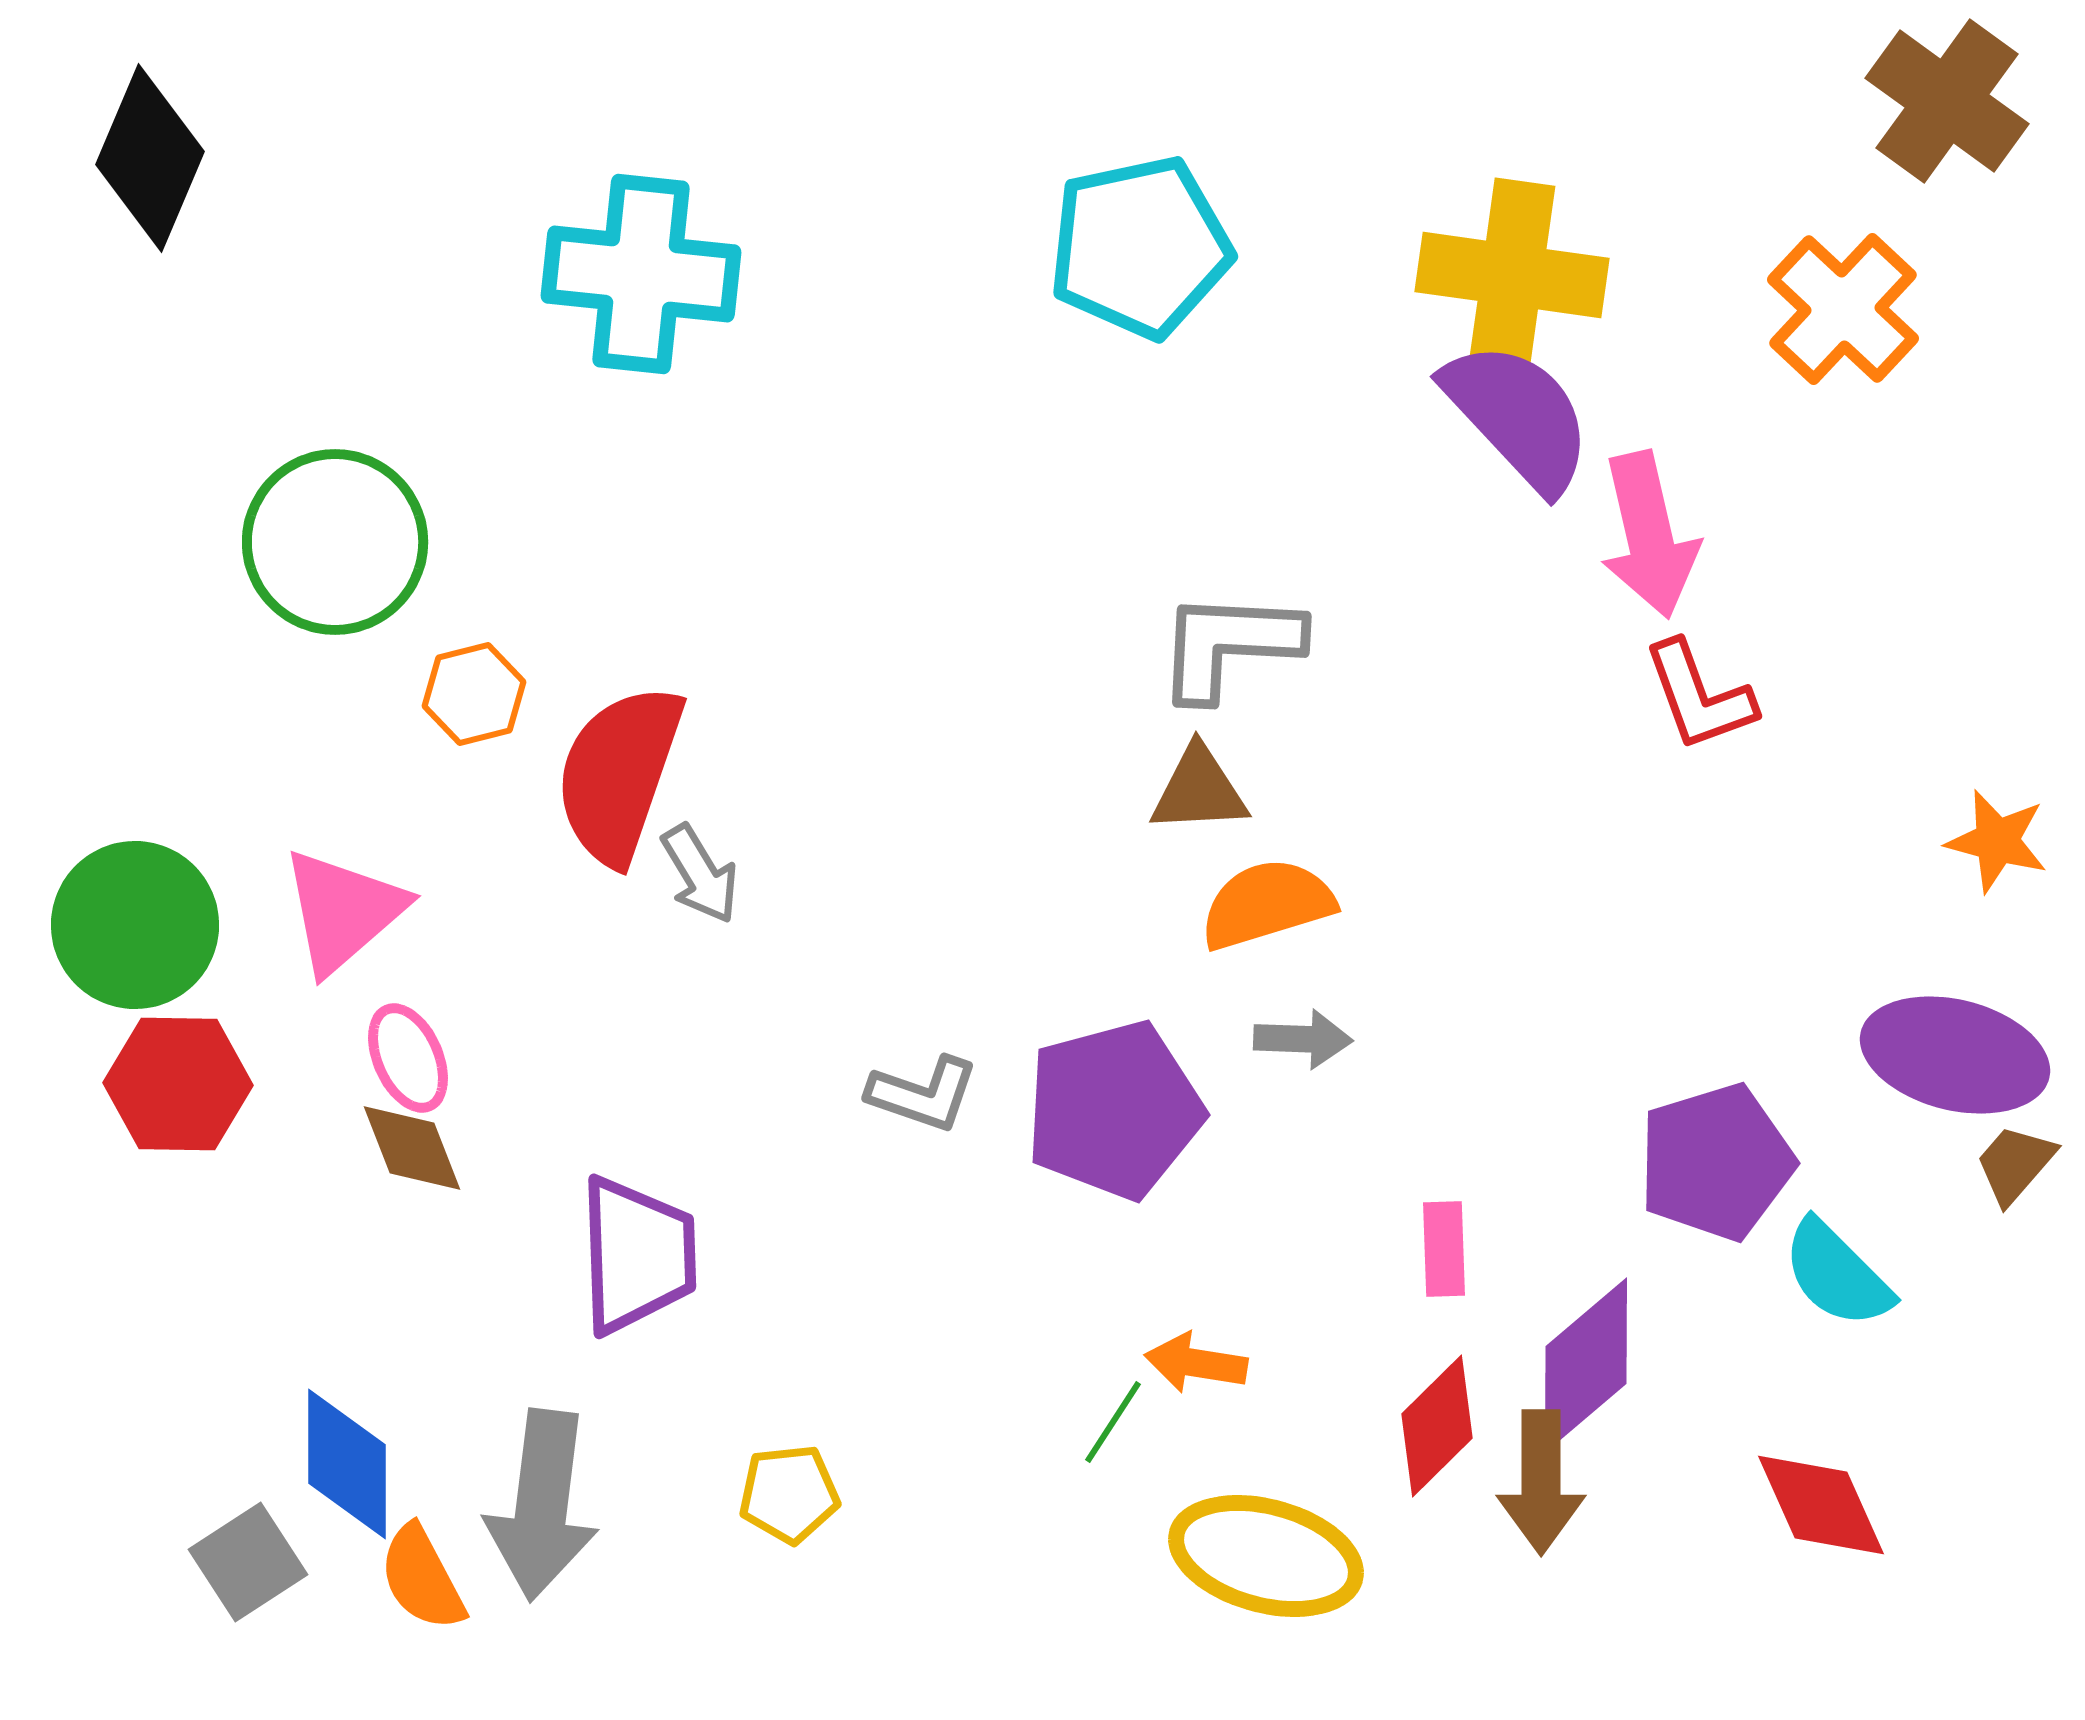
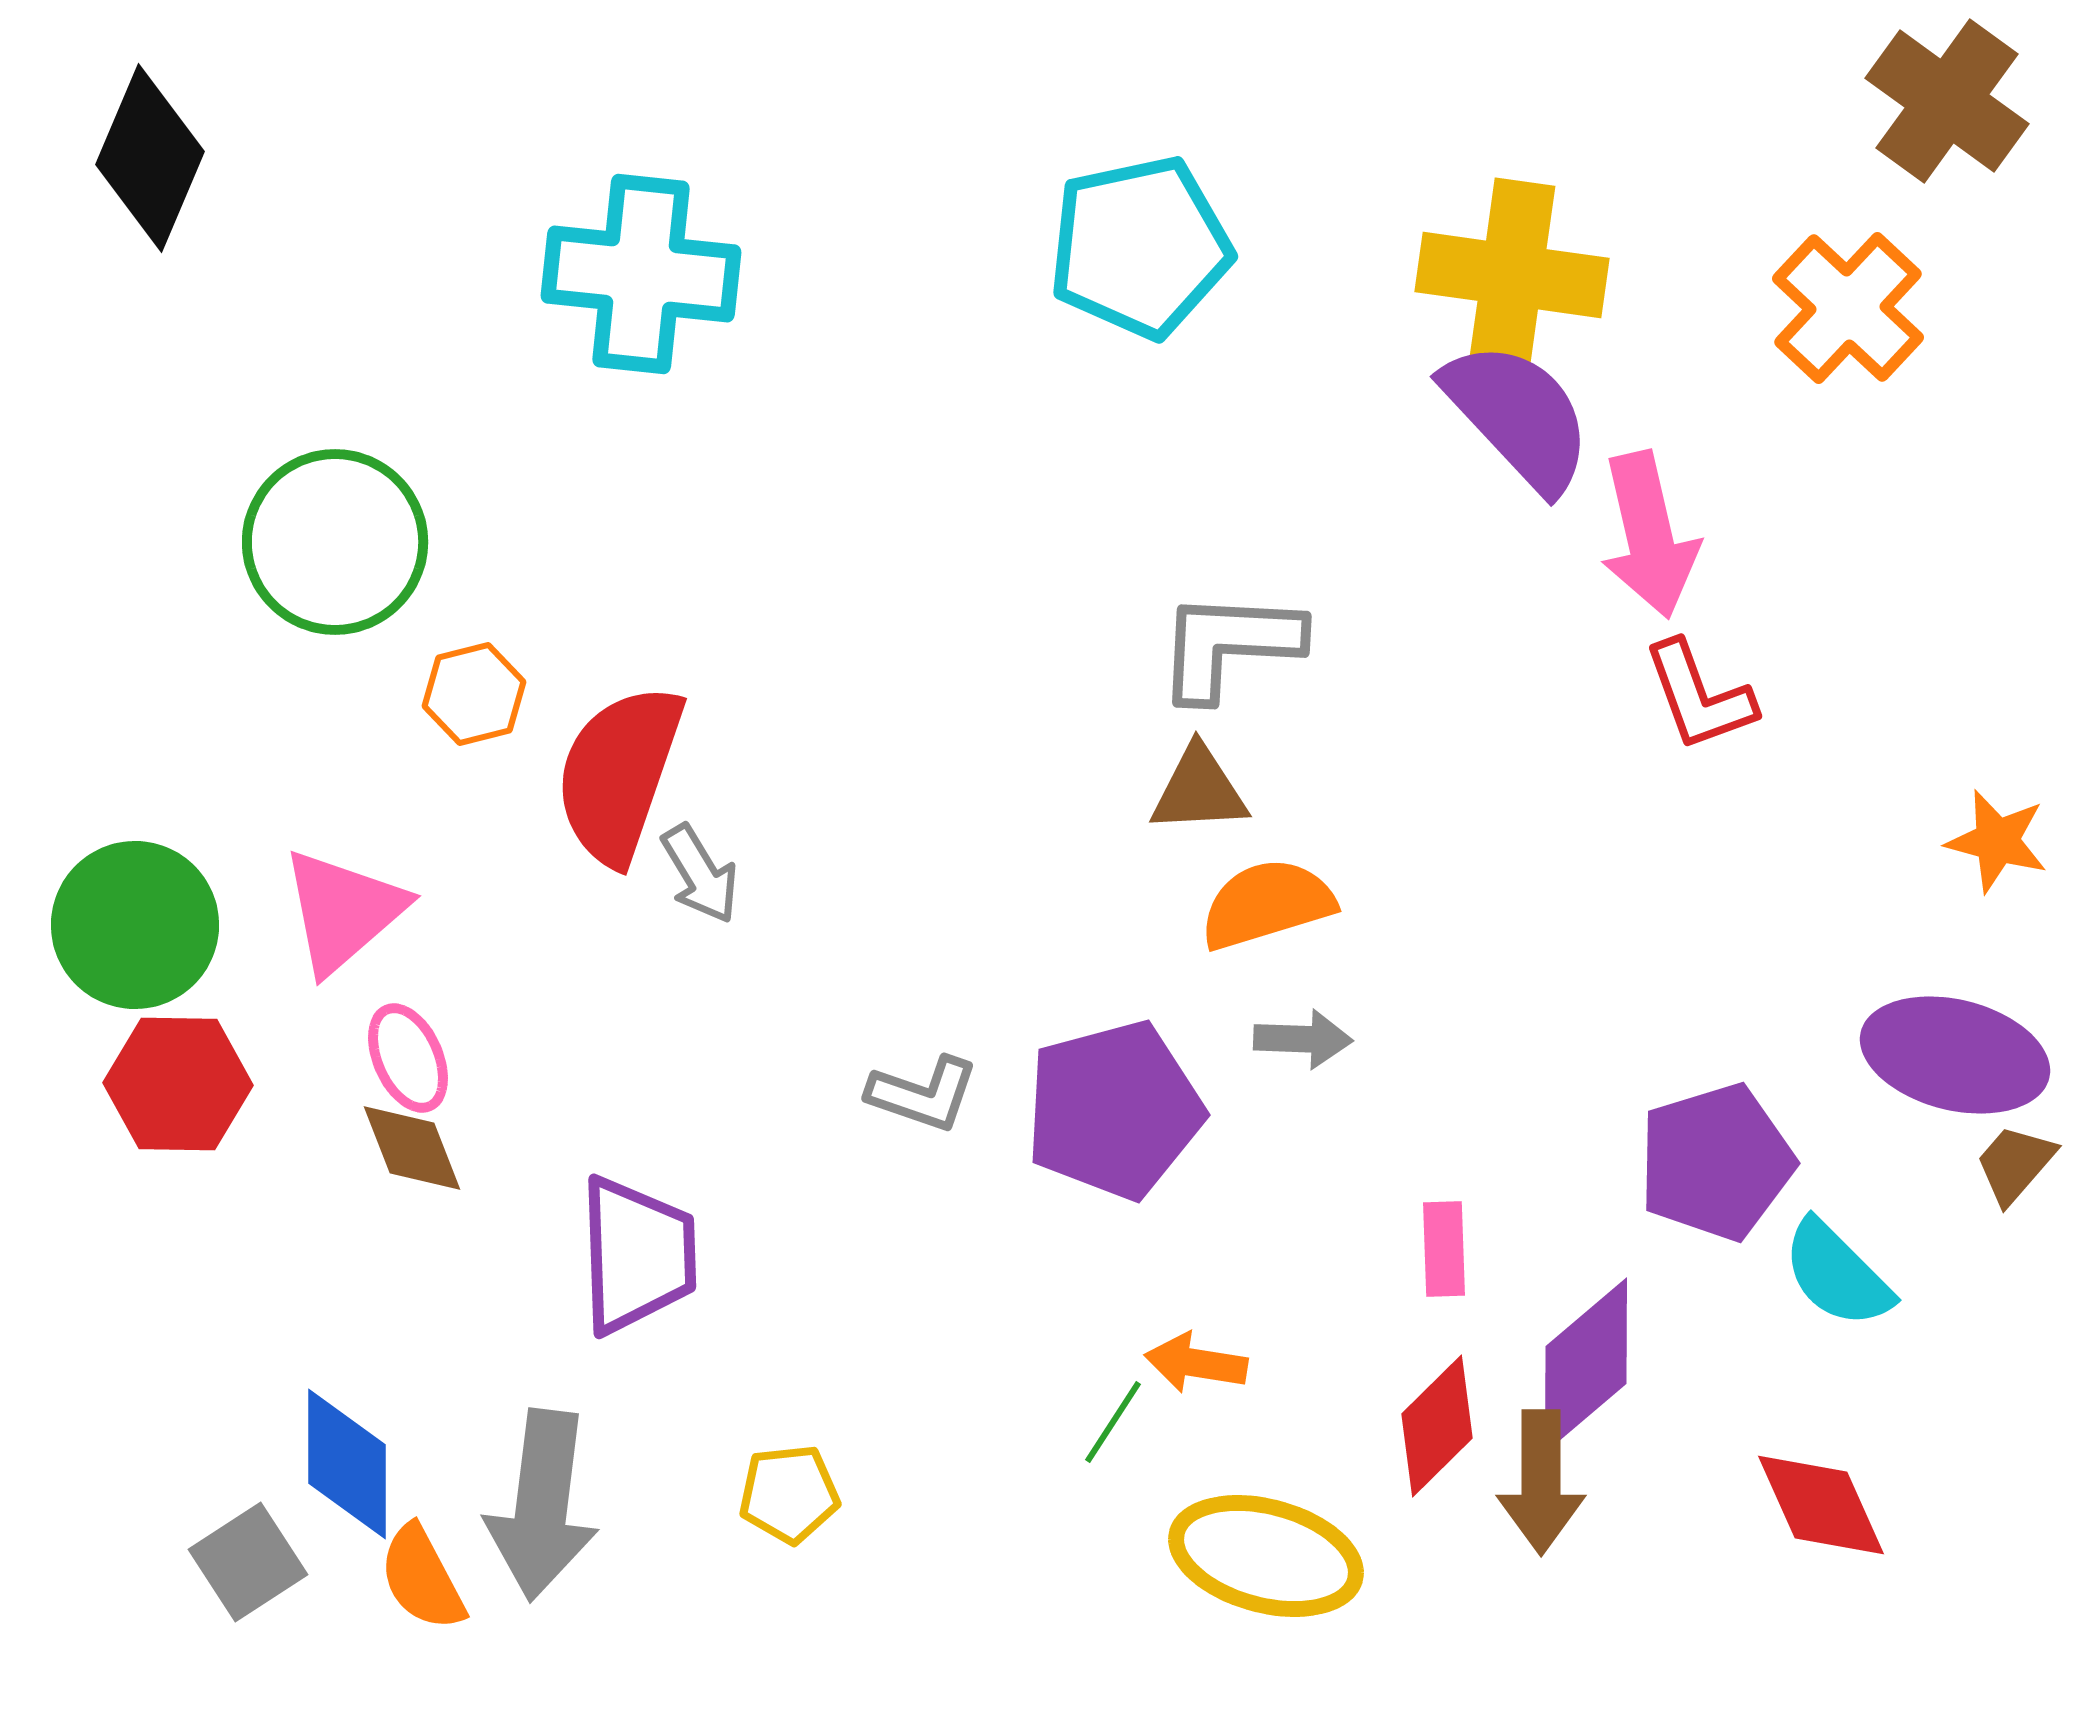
orange cross at (1843, 309): moved 5 px right, 1 px up
